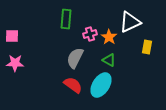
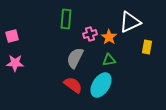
pink square: rotated 16 degrees counterclockwise
green triangle: rotated 40 degrees counterclockwise
